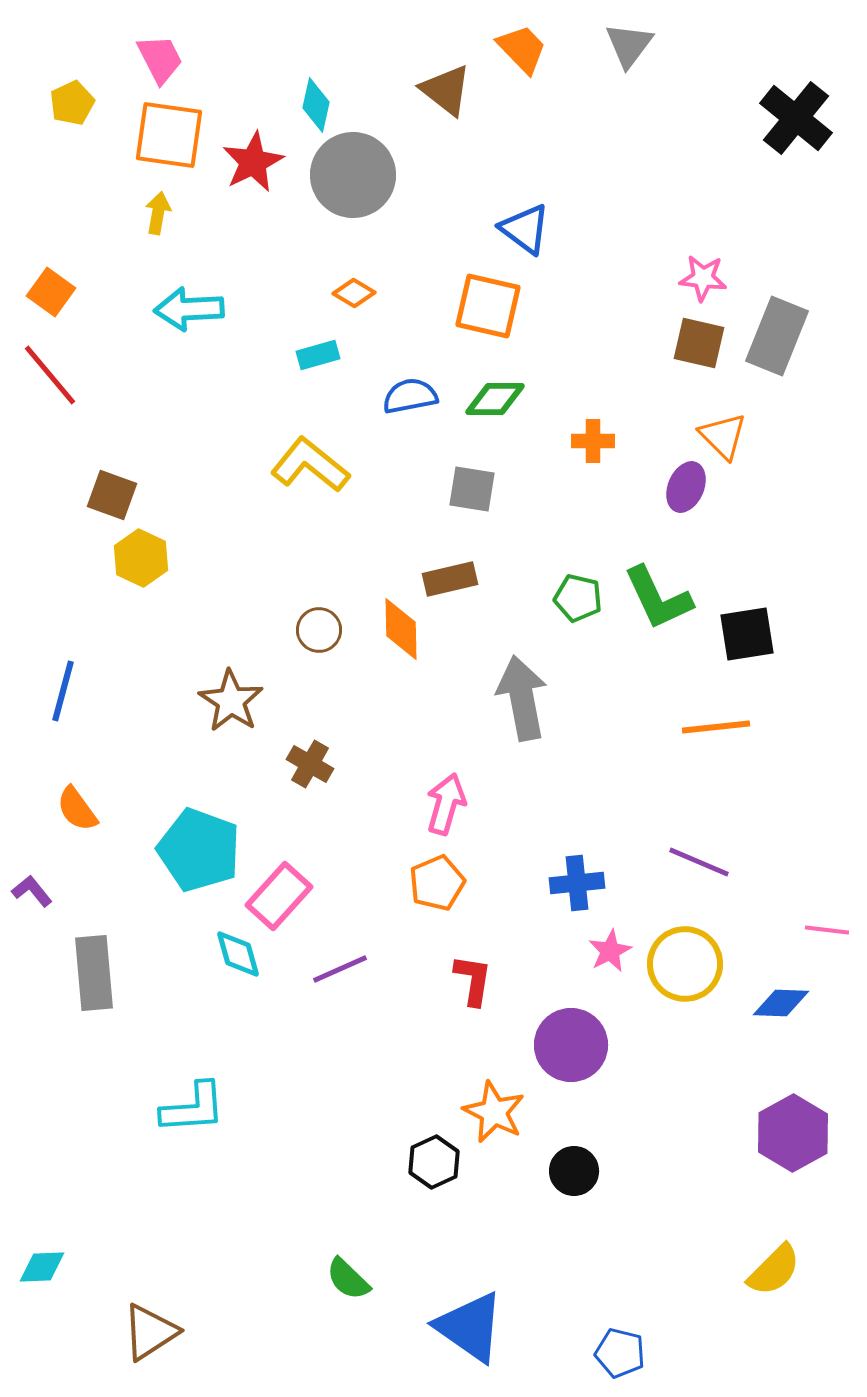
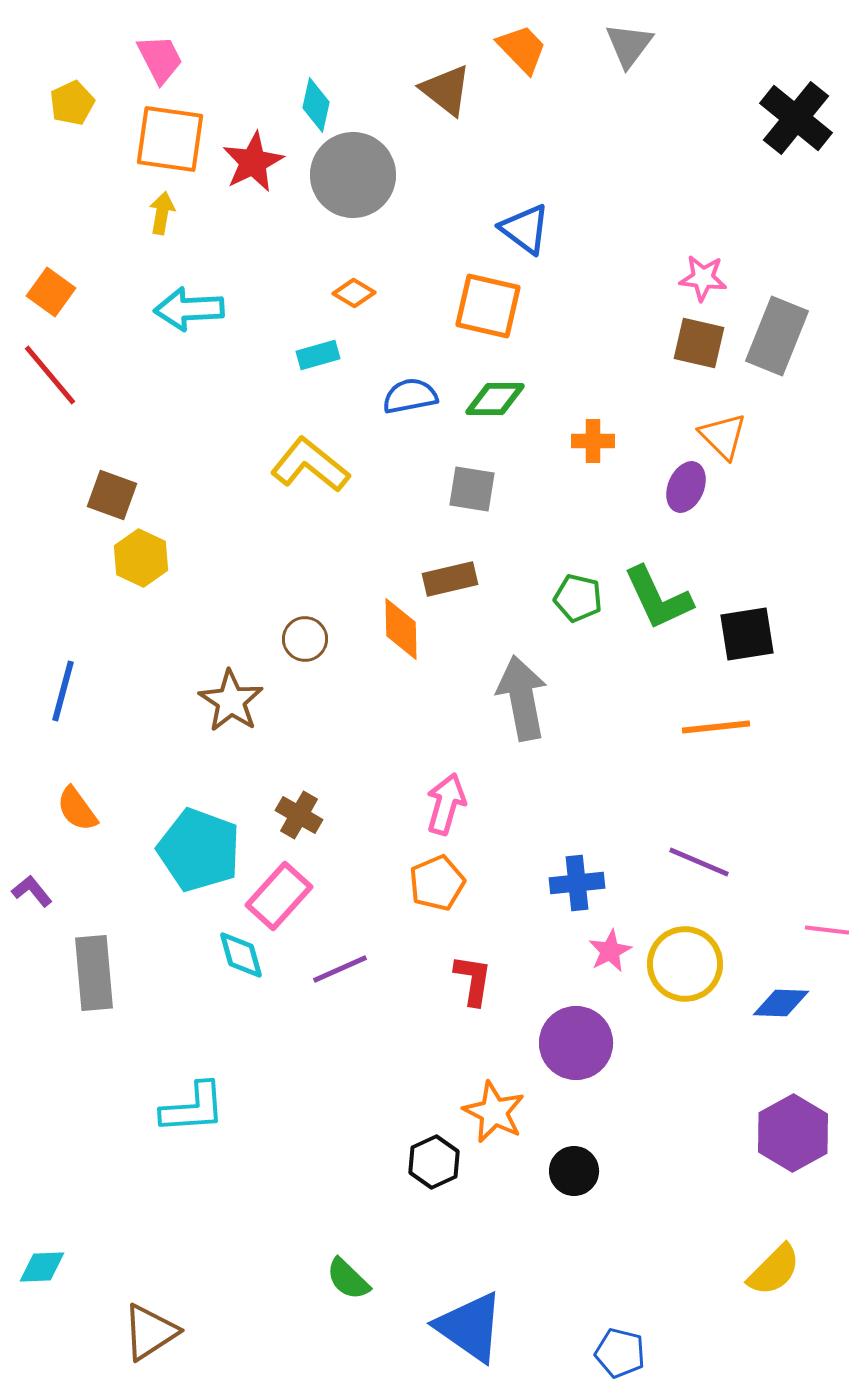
orange square at (169, 135): moved 1 px right, 4 px down
yellow arrow at (158, 213): moved 4 px right
brown circle at (319, 630): moved 14 px left, 9 px down
brown cross at (310, 764): moved 11 px left, 51 px down
cyan diamond at (238, 954): moved 3 px right, 1 px down
purple circle at (571, 1045): moved 5 px right, 2 px up
